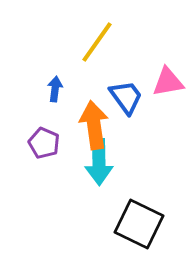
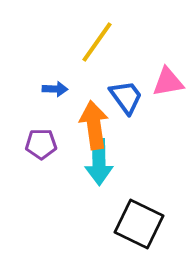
blue arrow: rotated 85 degrees clockwise
purple pentagon: moved 3 px left, 1 px down; rotated 24 degrees counterclockwise
